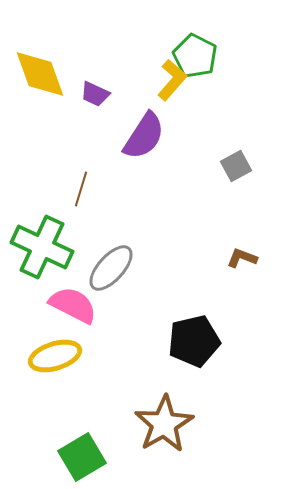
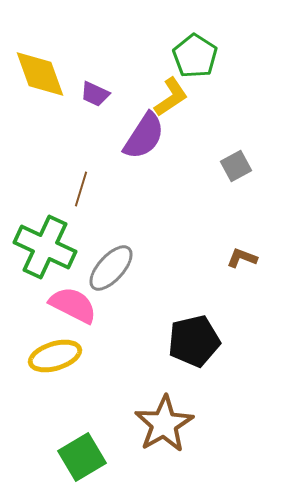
green pentagon: rotated 6 degrees clockwise
yellow L-shape: moved 1 px left, 17 px down; rotated 15 degrees clockwise
green cross: moved 3 px right
